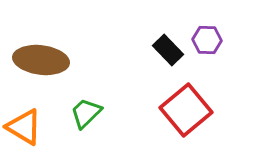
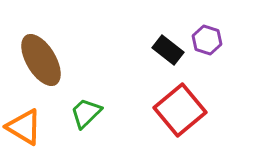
purple hexagon: rotated 16 degrees clockwise
black rectangle: rotated 8 degrees counterclockwise
brown ellipse: rotated 52 degrees clockwise
red square: moved 6 px left
